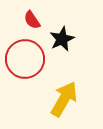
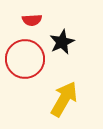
red semicircle: rotated 60 degrees counterclockwise
black star: moved 3 px down
